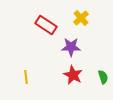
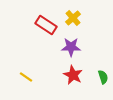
yellow cross: moved 8 px left
yellow line: rotated 48 degrees counterclockwise
